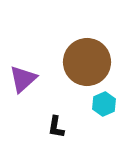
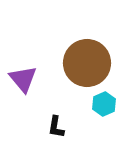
brown circle: moved 1 px down
purple triangle: rotated 28 degrees counterclockwise
